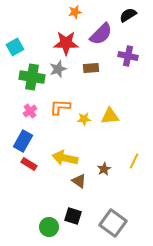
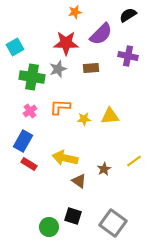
yellow line: rotated 28 degrees clockwise
